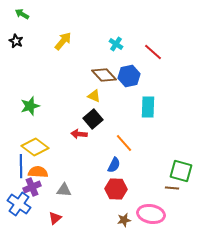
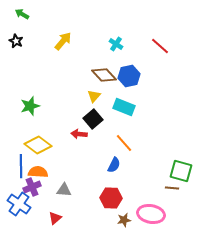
red line: moved 7 px right, 6 px up
yellow triangle: rotated 48 degrees clockwise
cyan rectangle: moved 24 px left; rotated 70 degrees counterclockwise
yellow diamond: moved 3 px right, 2 px up
red hexagon: moved 5 px left, 9 px down
